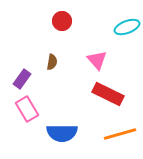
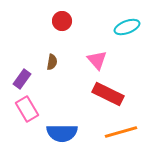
orange line: moved 1 px right, 2 px up
